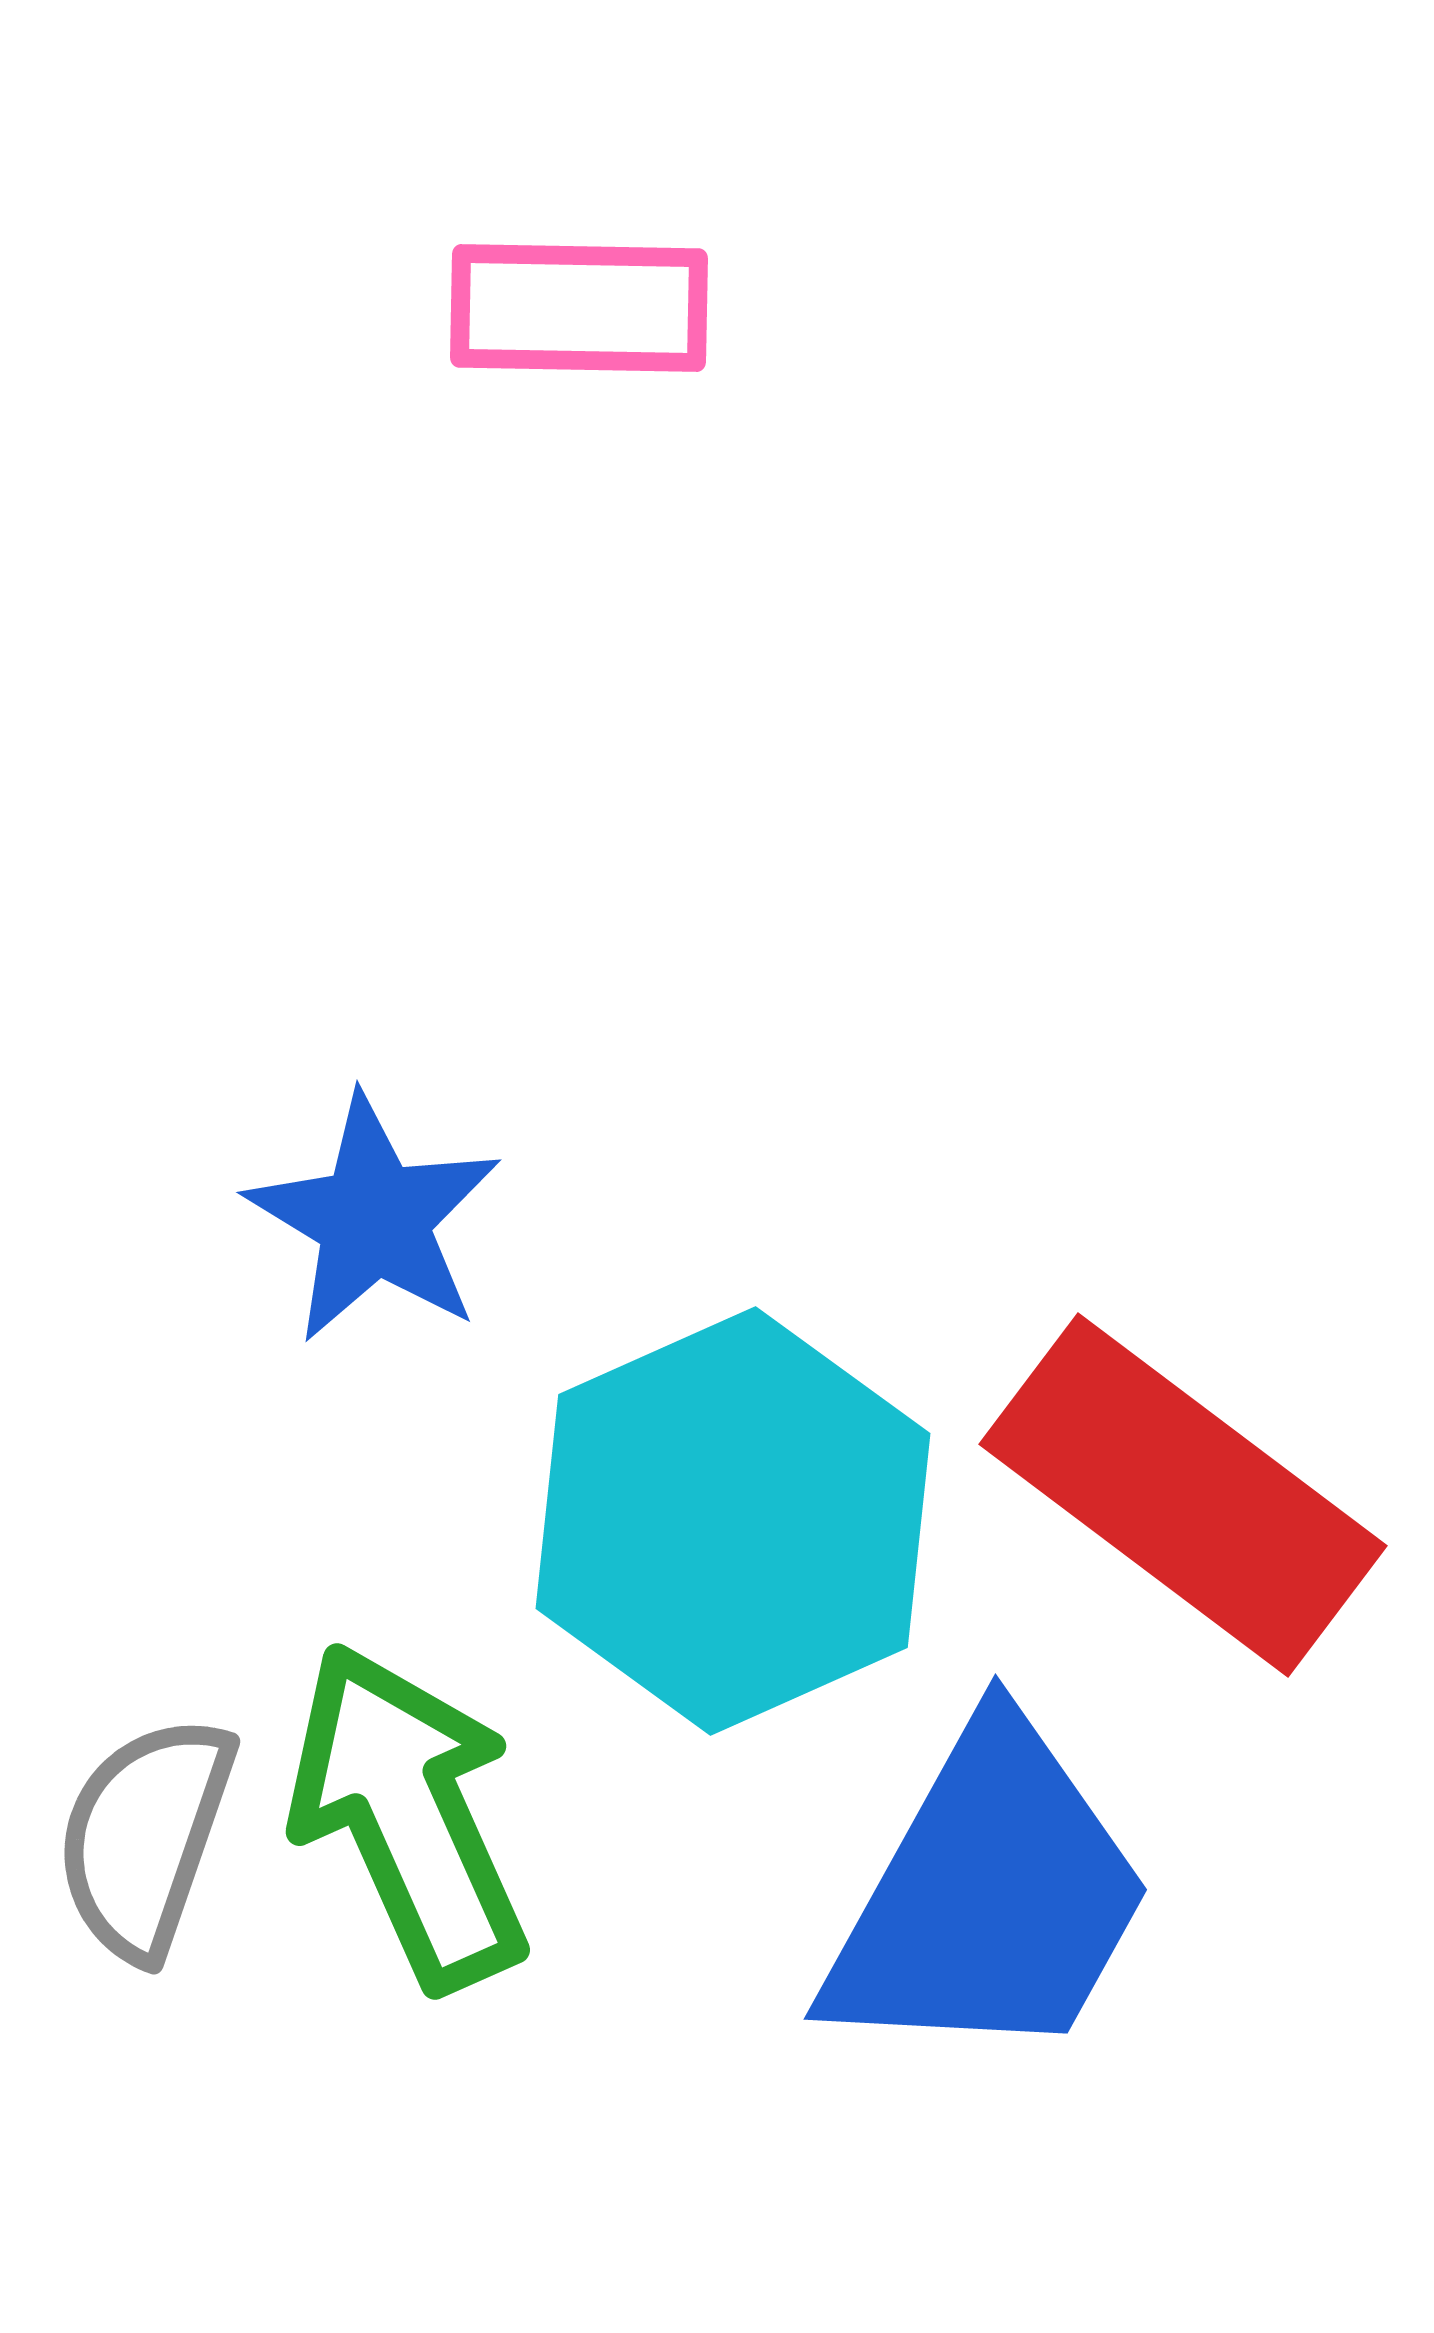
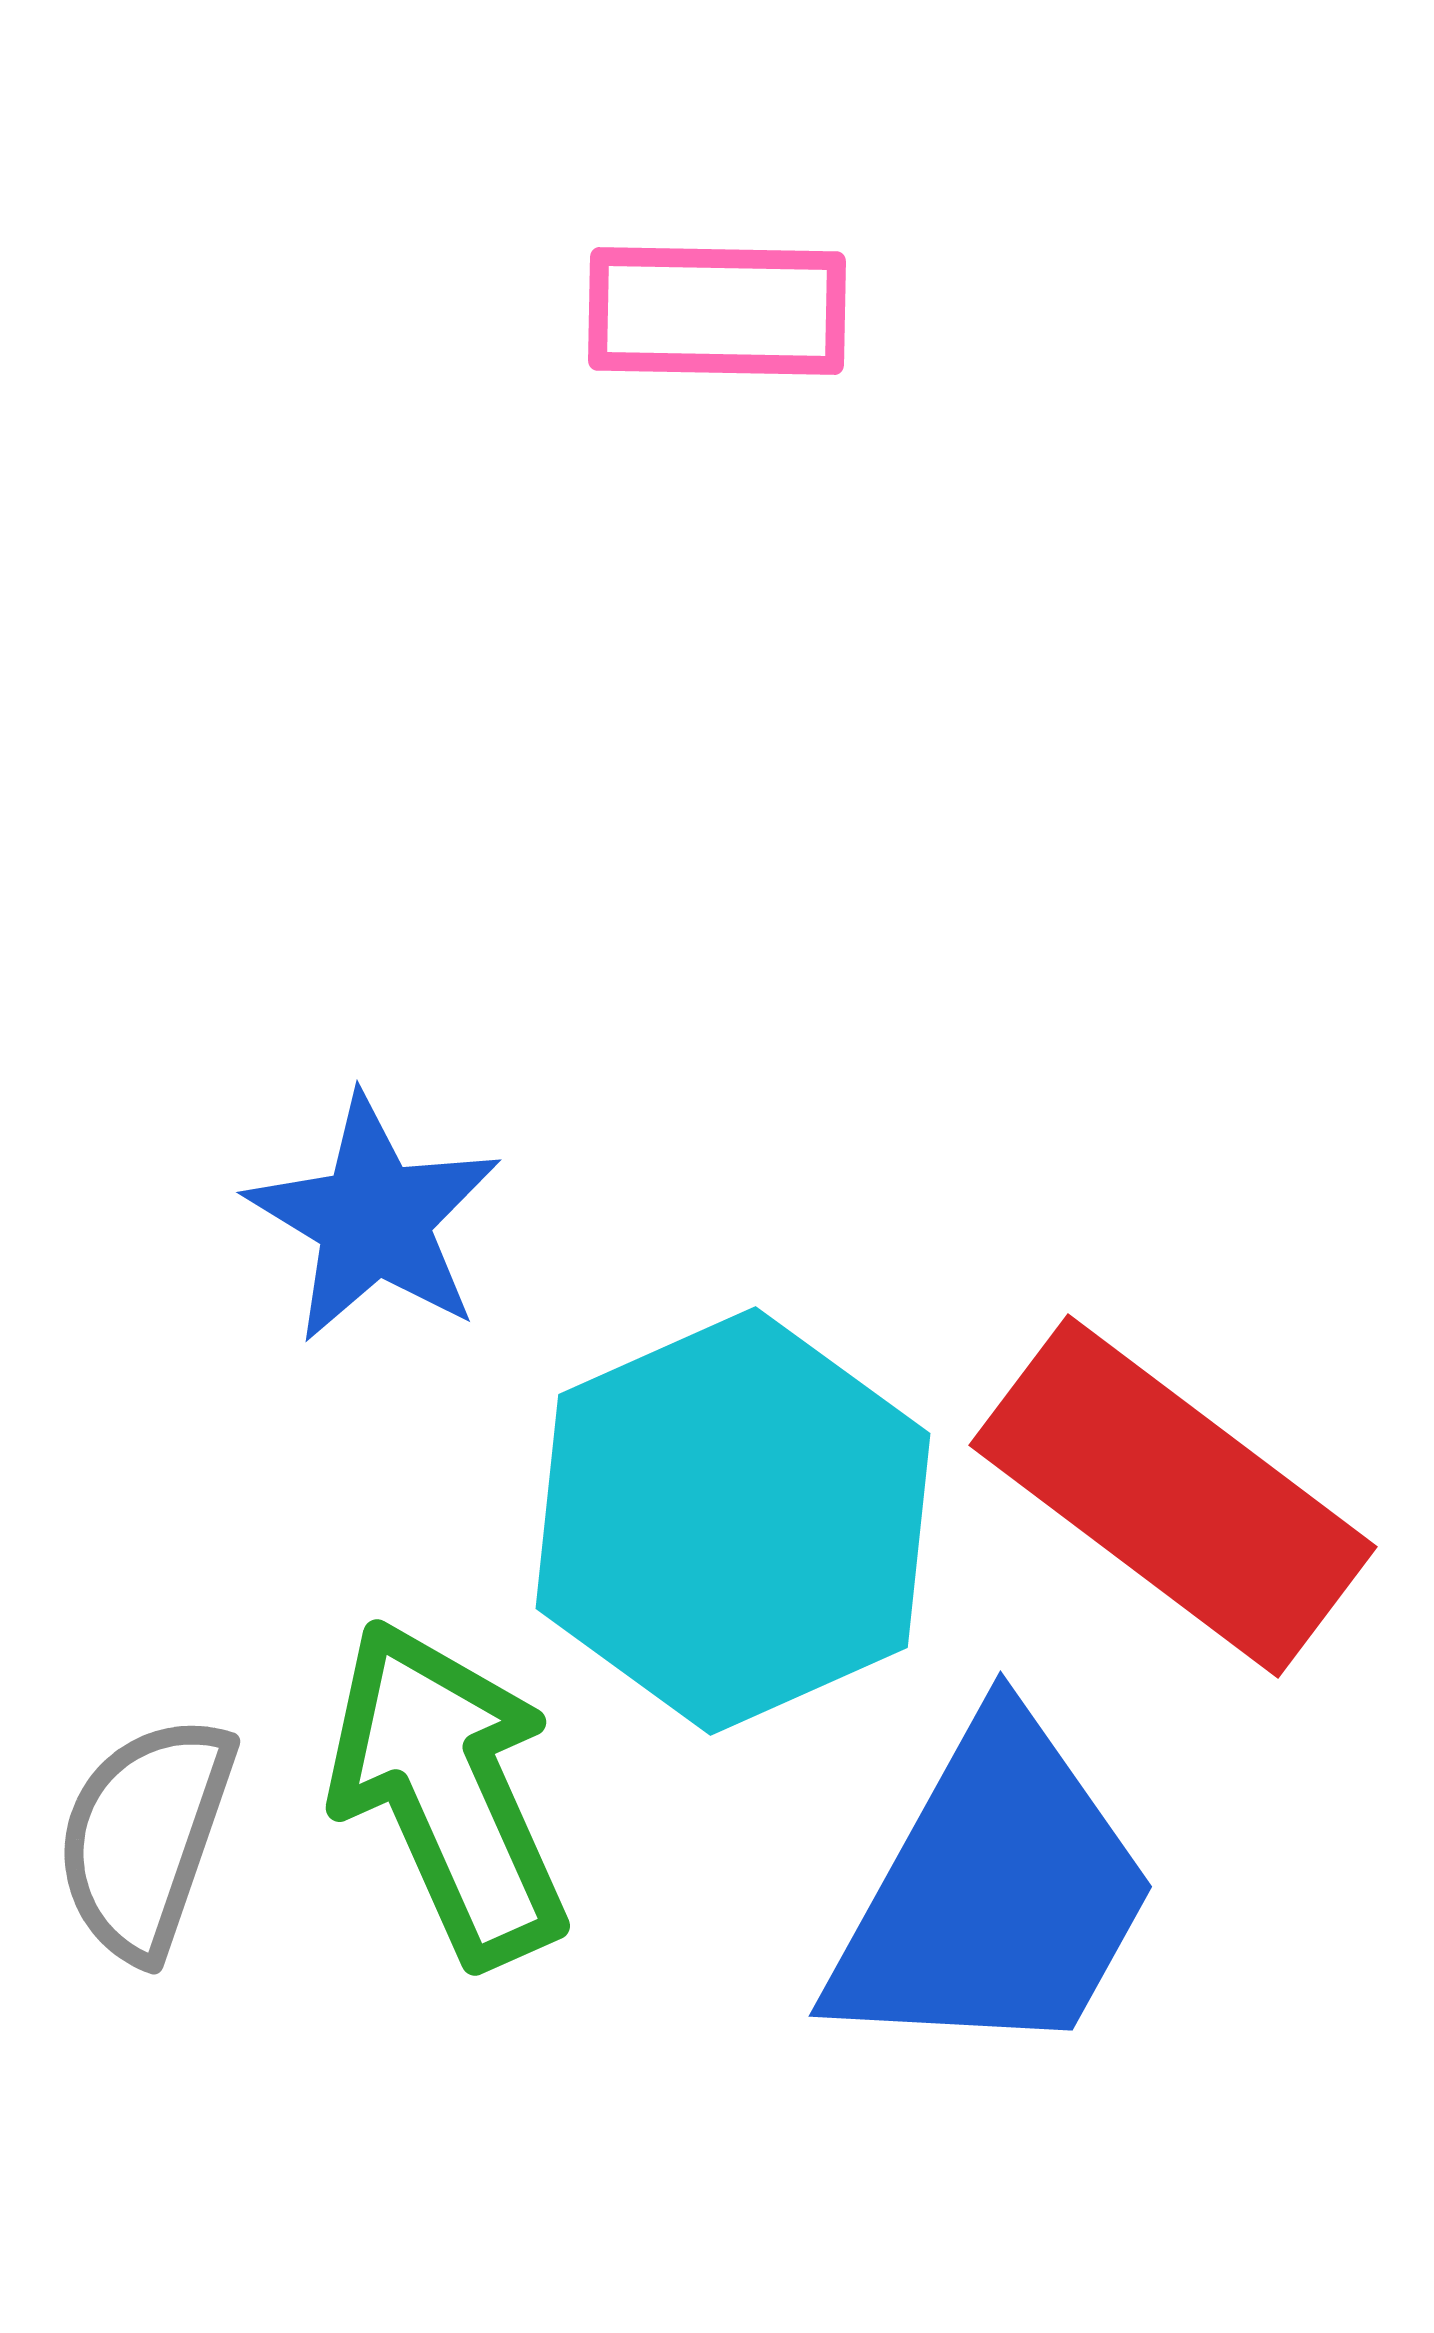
pink rectangle: moved 138 px right, 3 px down
red rectangle: moved 10 px left, 1 px down
green arrow: moved 40 px right, 24 px up
blue trapezoid: moved 5 px right, 3 px up
